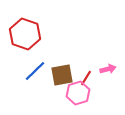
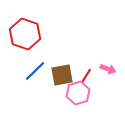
pink arrow: rotated 35 degrees clockwise
red line: moved 2 px up
